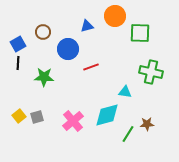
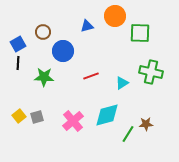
blue circle: moved 5 px left, 2 px down
red line: moved 9 px down
cyan triangle: moved 3 px left, 9 px up; rotated 40 degrees counterclockwise
brown star: moved 1 px left
